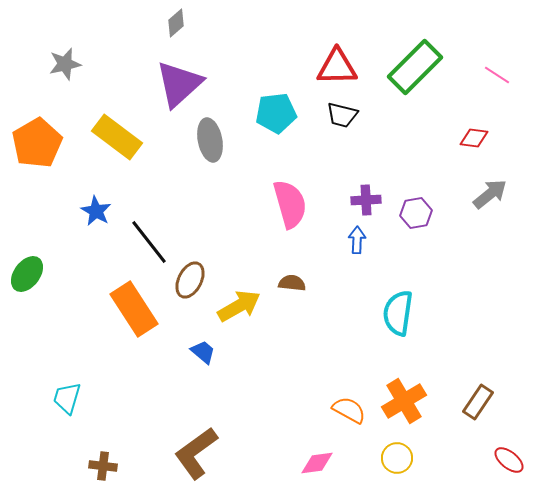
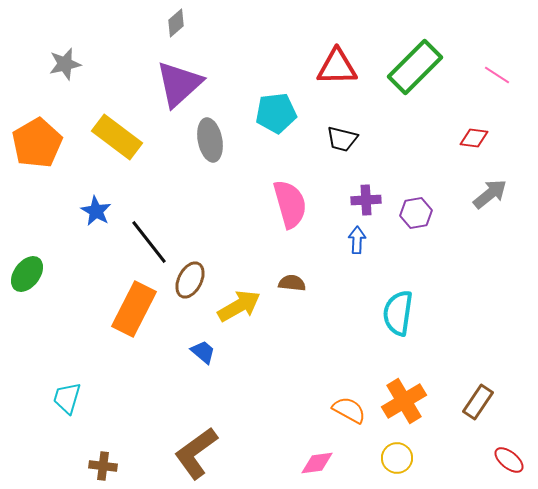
black trapezoid: moved 24 px down
orange rectangle: rotated 60 degrees clockwise
